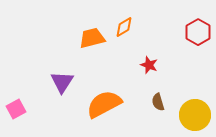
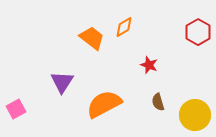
orange trapezoid: rotated 52 degrees clockwise
